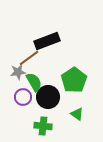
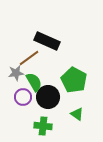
black rectangle: rotated 45 degrees clockwise
gray star: moved 2 px left, 1 px down
green pentagon: rotated 10 degrees counterclockwise
